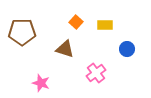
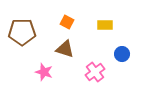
orange square: moved 9 px left; rotated 16 degrees counterclockwise
blue circle: moved 5 px left, 5 px down
pink cross: moved 1 px left, 1 px up
pink star: moved 3 px right, 11 px up
